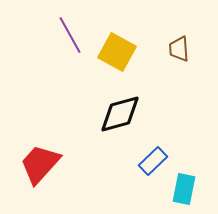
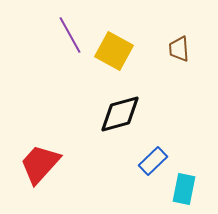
yellow square: moved 3 px left, 1 px up
